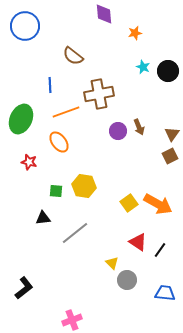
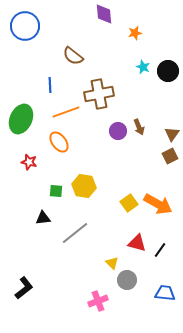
red triangle: moved 1 px left, 1 px down; rotated 18 degrees counterclockwise
pink cross: moved 26 px right, 19 px up
